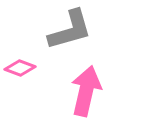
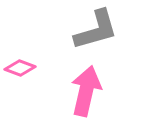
gray L-shape: moved 26 px right
